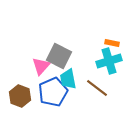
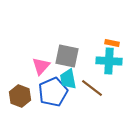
gray square: moved 8 px right; rotated 15 degrees counterclockwise
cyan cross: rotated 20 degrees clockwise
brown line: moved 5 px left
